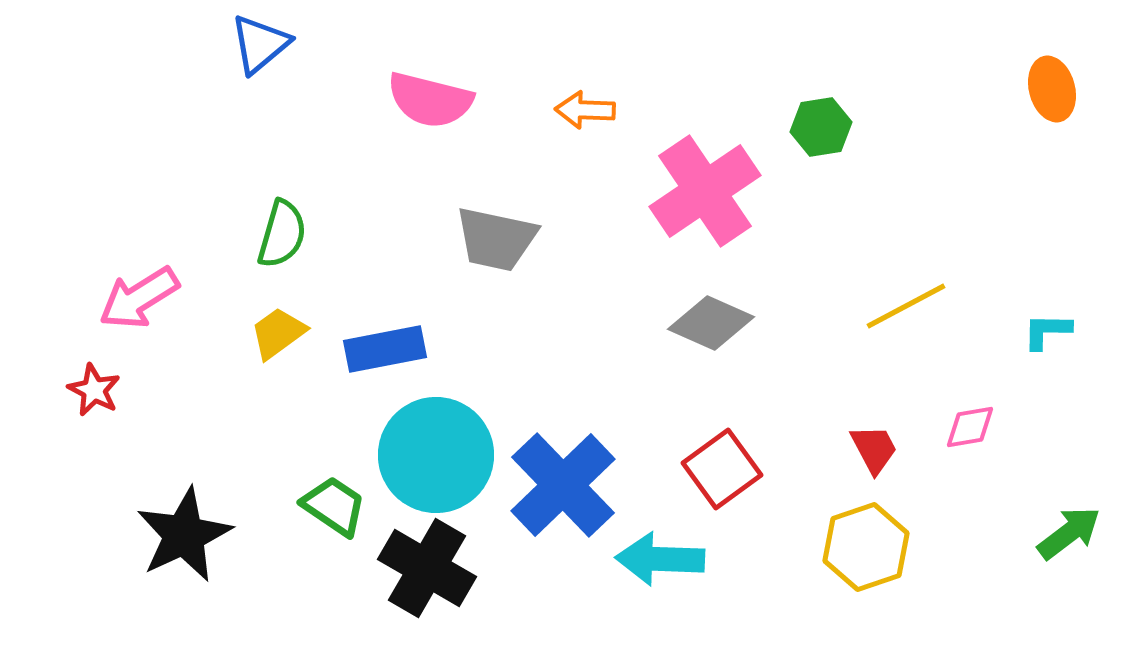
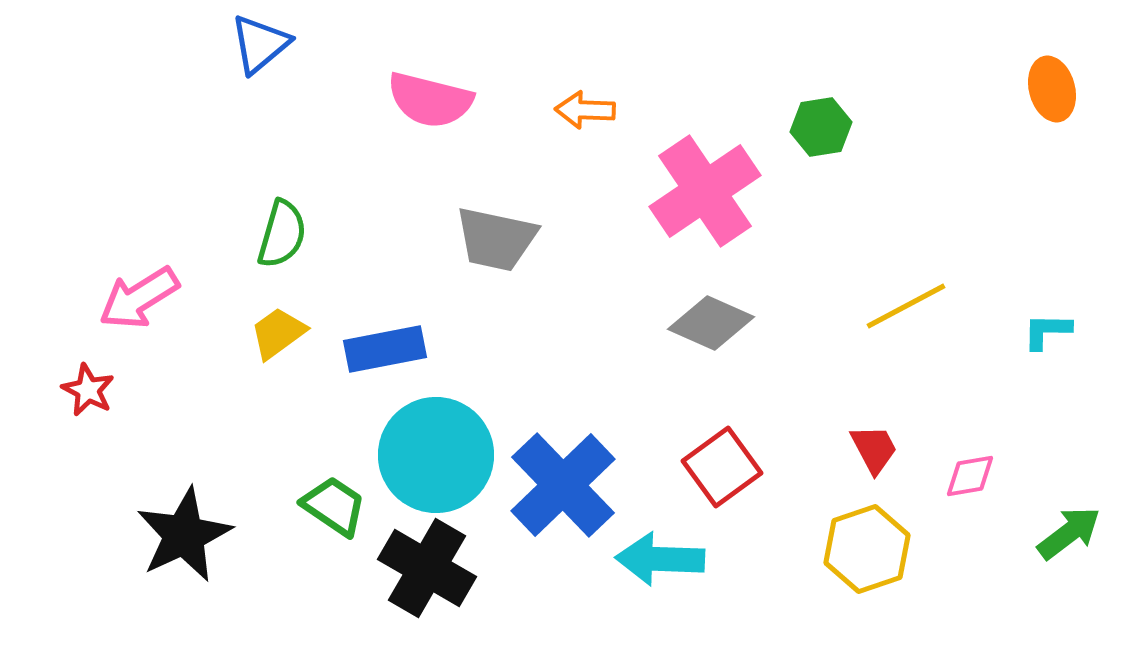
red star: moved 6 px left
pink diamond: moved 49 px down
red square: moved 2 px up
yellow hexagon: moved 1 px right, 2 px down
